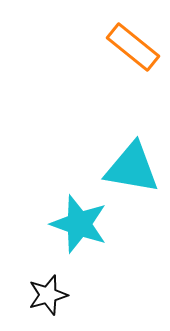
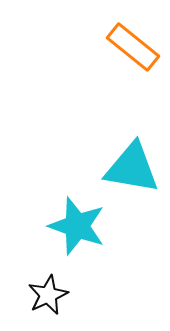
cyan star: moved 2 px left, 2 px down
black star: rotated 9 degrees counterclockwise
